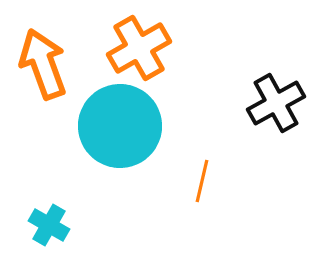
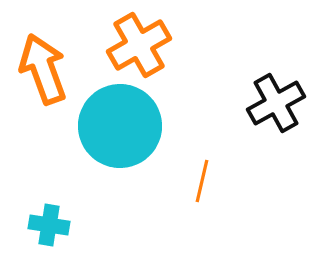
orange cross: moved 3 px up
orange arrow: moved 5 px down
cyan cross: rotated 21 degrees counterclockwise
